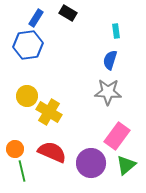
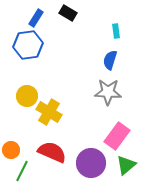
orange circle: moved 4 px left, 1 px down
green line: rotated 40 degrees clockwise
